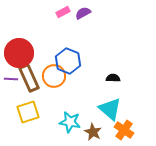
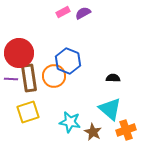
brown rectangle: rotated 16 degrees clockwise
orange cross: moved 2 px right; rotated 36 degrees clockwise
